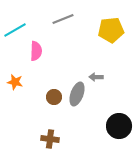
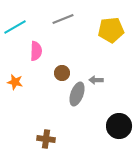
cyan line: moved 3 px up
gray arrow: moved 3 px down
brown circle: moved 8 px right, 24 px up
brown cross: moved 4 px left
